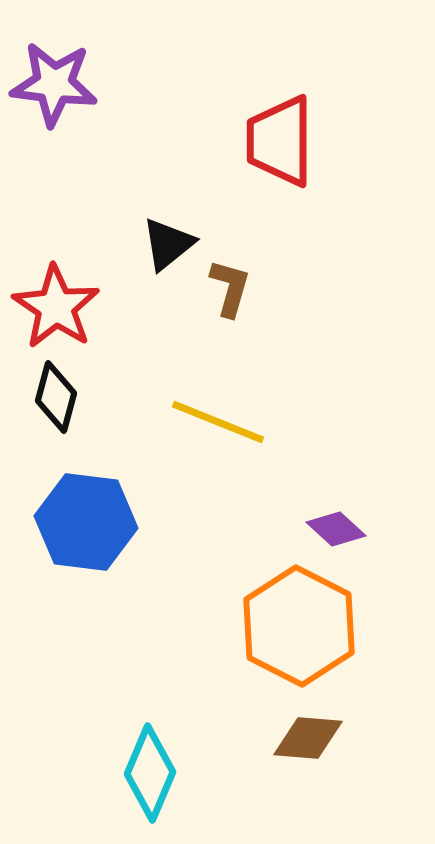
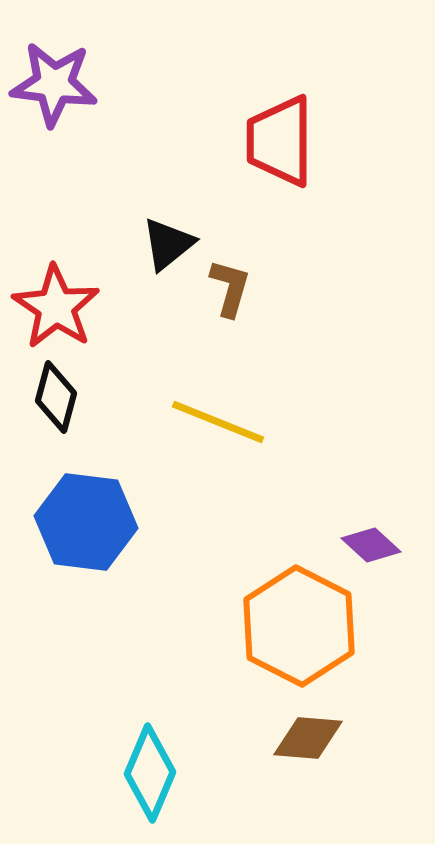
purple diamond: moved 35 px right, 16 px down
